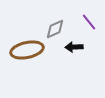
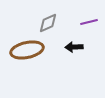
purple line: rotated 66 degrees counterclockwise
gray diamond: moved 7 px left, 6 px up
